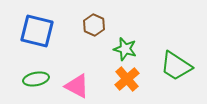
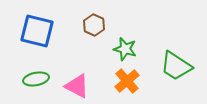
orange cross: moved 2 px down
